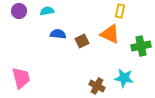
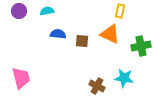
brown square: rotated 32 degrees clockwise
